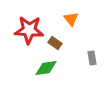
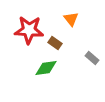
gray rectangle: rotated 40 degrees counterclockwise
